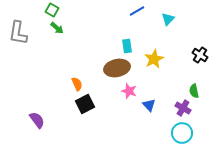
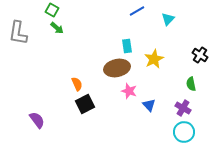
green semicircle: moved 3 px left, 7 px up
cyan circle: moved 2 px right, 1 px up
